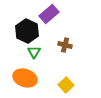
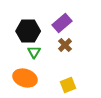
purple rectangle: moved 13 px right, 9 px down
black hexagon: moved 1 px right; rotated 25 degrees counterclockwise
brown cross: rotated 32 degrees clockwise
yellow square: moved 2 px right; rotated 21 degrees clockwise
